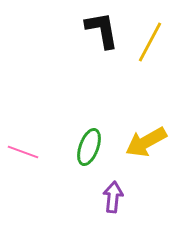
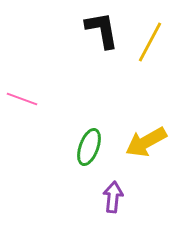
pink line: moved 1 px left, 53 px up
